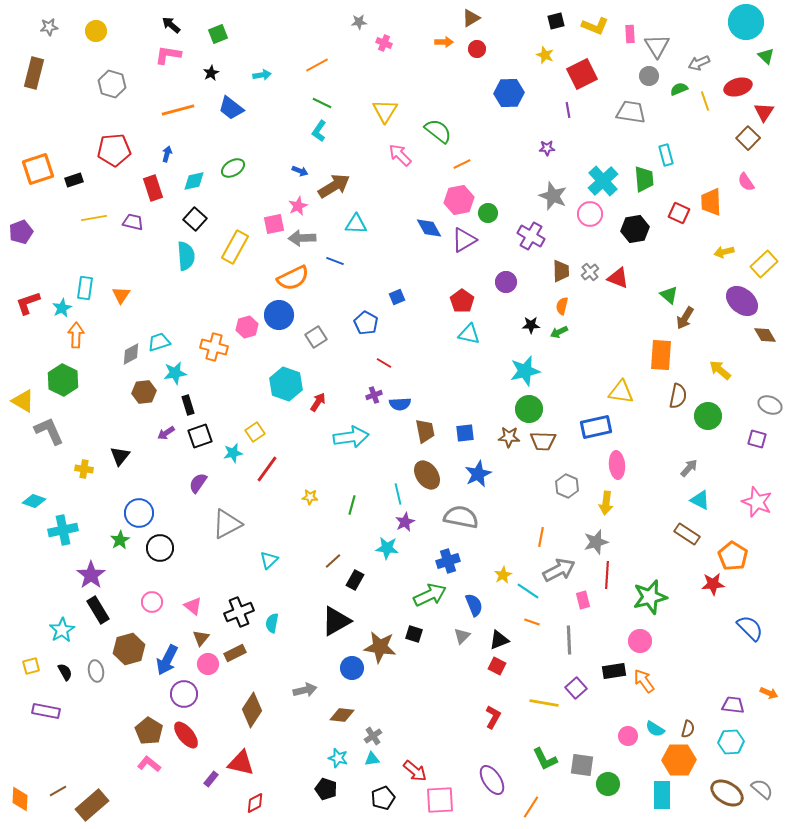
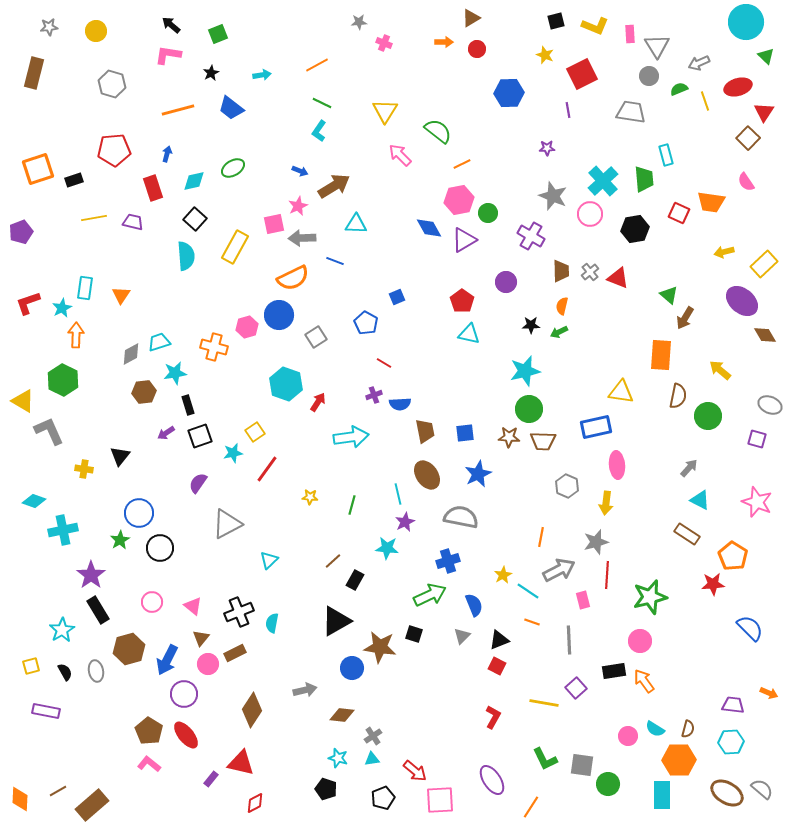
orange trapezoid at (711, 202): rotated 80 degrees counterclockwise
